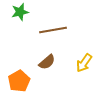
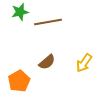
brown line: moved 5 px left, 8 px up
